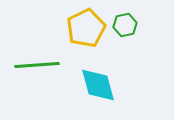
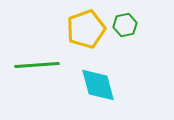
yellow pentagon: moved 1 px down; rotated 6 degrees clockwise
